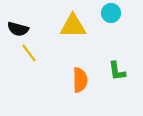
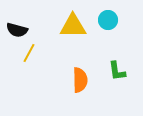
cyan circle: moved 3 px left, 7 px down
black semicircle: moved 1 px left, 1 px down
yellow line: rotated 66 degrees clockwise
